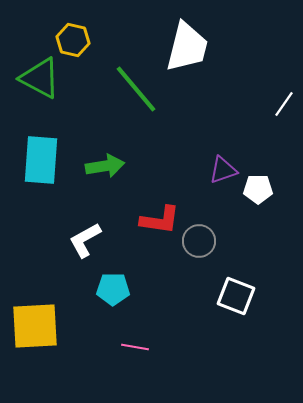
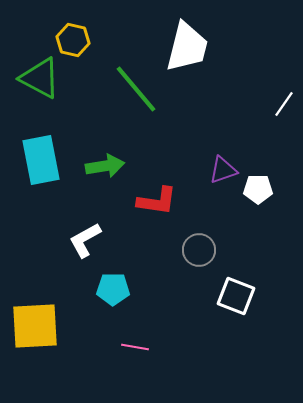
cyan rectangle: rotated 15 degrees counterclockwise
red L-shape: moved 3 px left, 19 px up
gray circle: moved 9 px down
